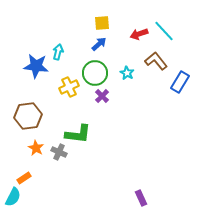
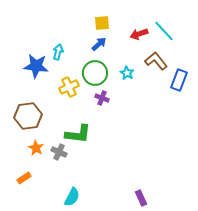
blue rectangle: moved 1 px left, 2 px up; rotated 10 degrees counterclockwise
purple cross: moved 2 px down; rotated 24 degrees counterclockwise
cyan semicircle: moved 59 px right
